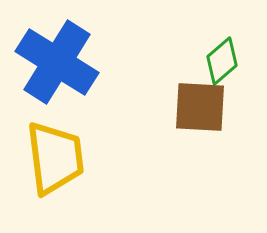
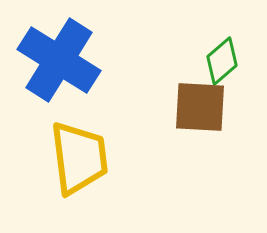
blue cross: moved 2 px right, 2 px up
yellow trapezoid: moved 24 px right
